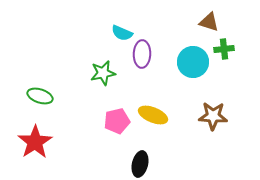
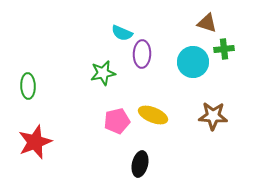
brown triangle: moved 2 px left, 1 px down
green ellipse: moved 12 px left, 10 px up; rotated 70 degrees clockwise
red star: rotated 12 degrees clockwise
